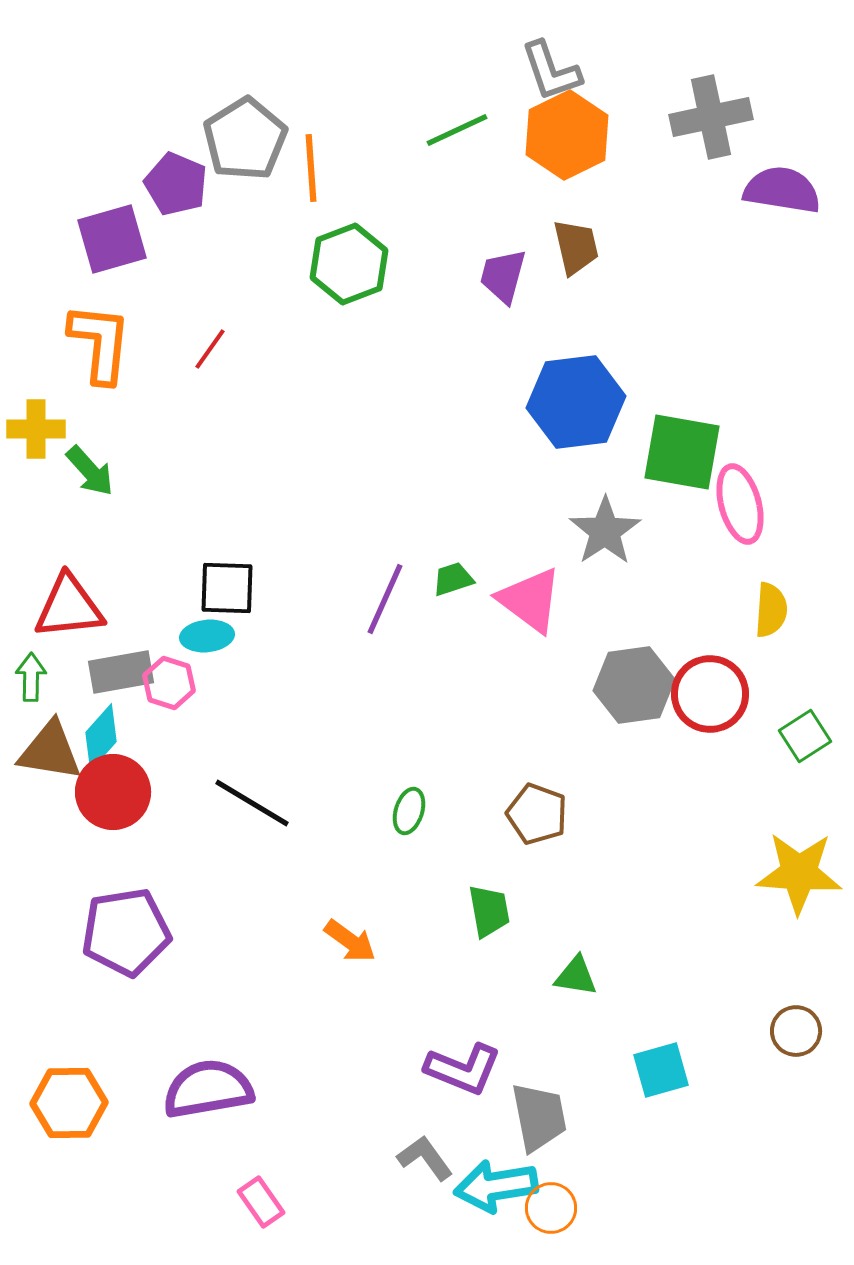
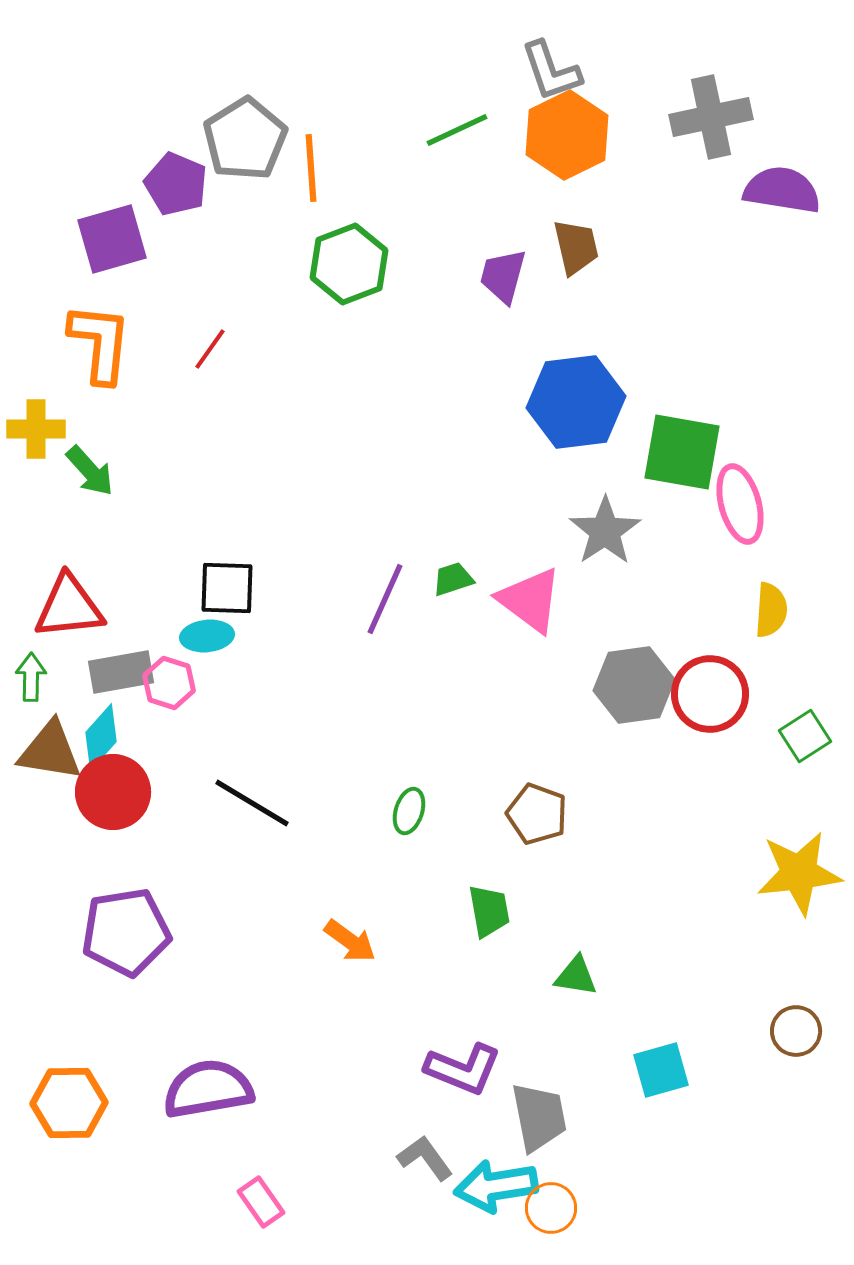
yellow star at (799, 873): rotated 10 degrees counterclockwise
